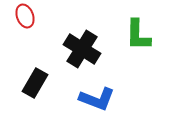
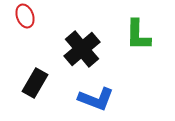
black cross: rotated 18 degrees clockwise
blue L-shape: moved 1 px left
